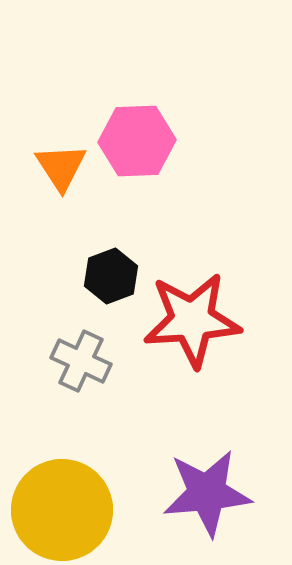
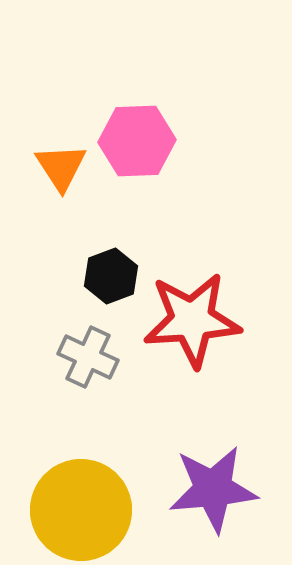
gray cross: moved 7 px right, 4 px up
purple star: moved 6 px right, 4 px up
yellow circle: moved 19 px right
